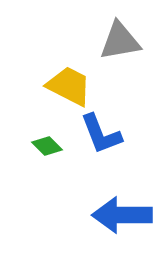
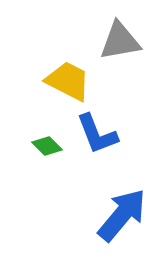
yellow trapezoid: moved 1 px left, 5 px up
blue L-shape: moved 4 px left
blue arrow: rotated 130 degrees clockwise
